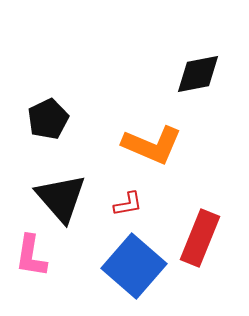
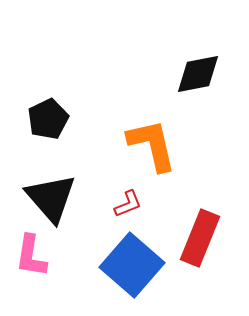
orange L-shape: rotated 126 degrees counterclockwise
black triangle: moved 10 px left
red L-shape: rotated 12 degrees counterclockwise
blue square: moved 2 px left, 1 px up
